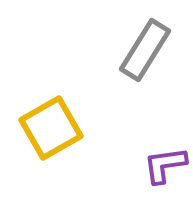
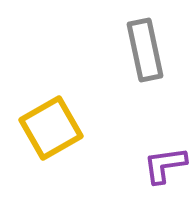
gray rectangle: rotated 44 degrees counterclockwise
